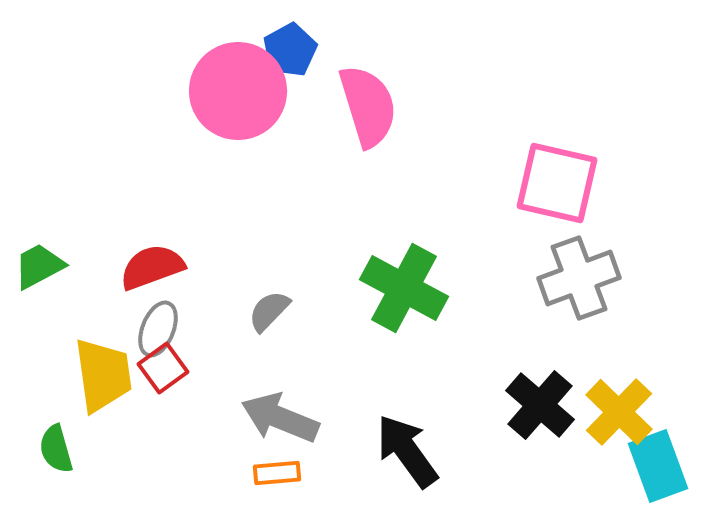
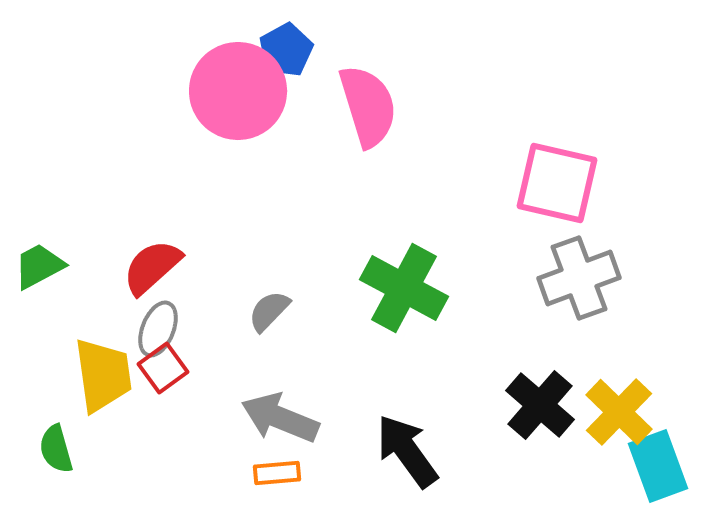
blue pentagon: moved 4 px left
red semicircle: rotated 22 degrees counterclockwise
